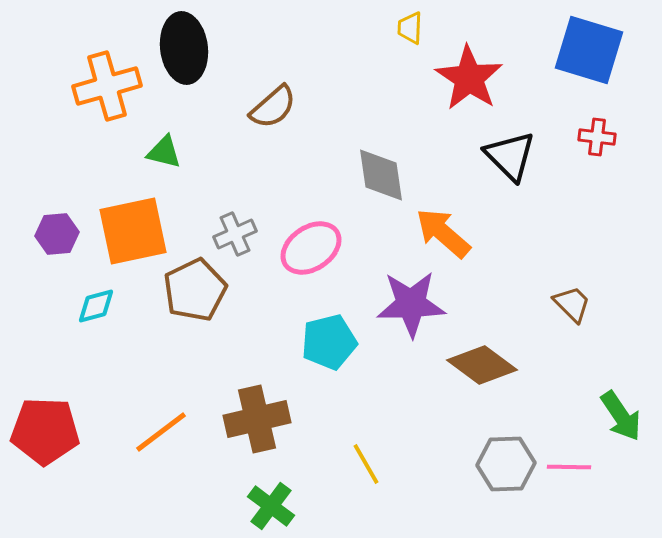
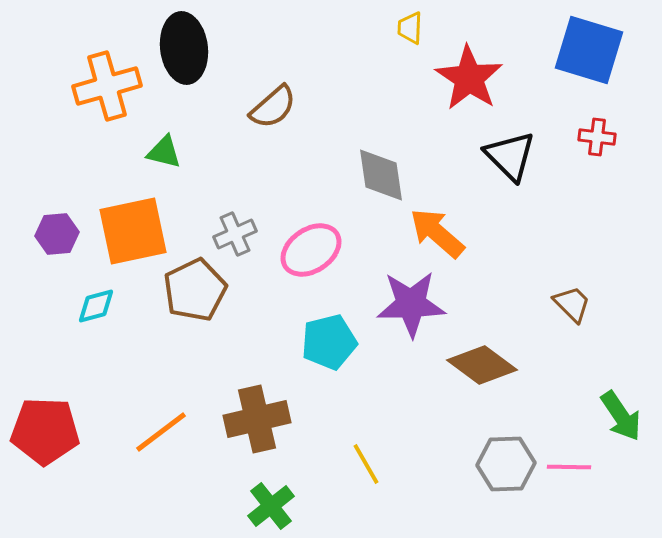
orange arrow: moved 6 px left
pink ellipse: moved 2 px down
green cross: rotated 15 degrees clockwise
